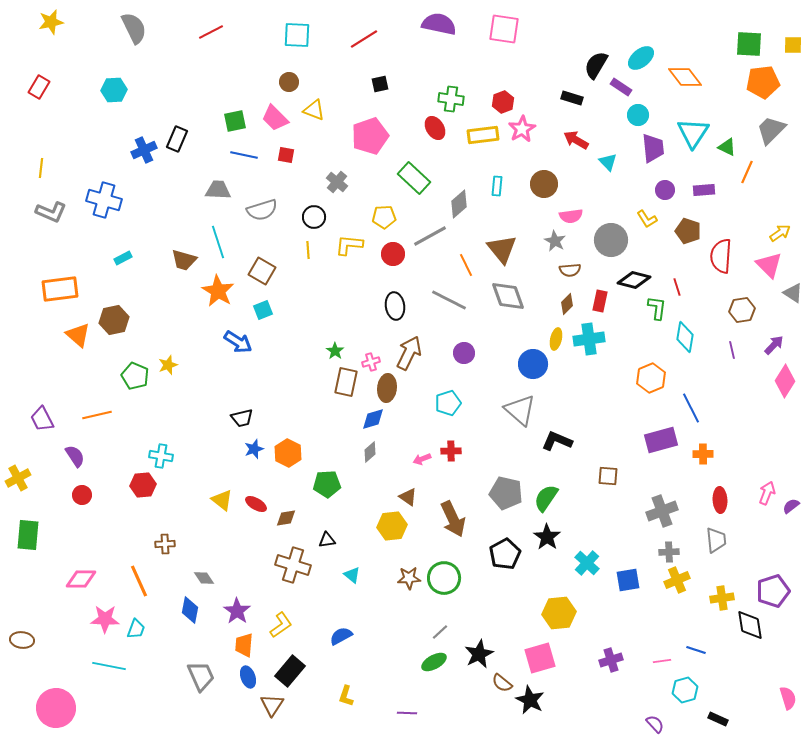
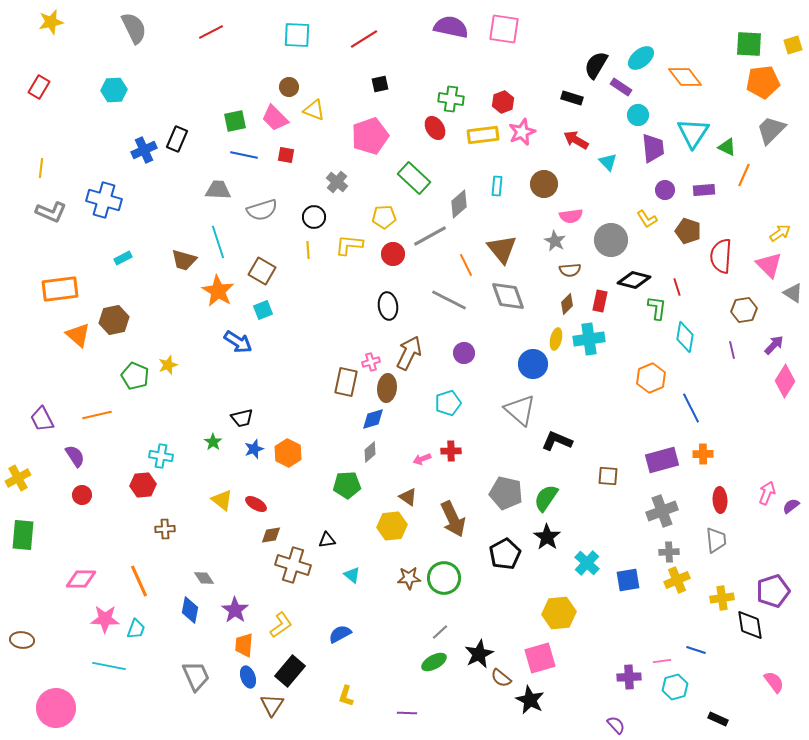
purple semicircle at (439, 24): moved 12 px right, 3 px down
yellow square at (793, 45): rotated 18 degrees counterclockwise
brown circle at (289, 82): moved 5 px down
pink star at (522, 129): moved 3 px down; rotated 8 degrees clockwise
orange line at (747, 172): moved 3 px left, 3 px down
black ellipse at (395, 306): moved 7 px left
brown hexagon at (742, 310): moved 2 px right
green star at (335, 351): moved 122 px left, 91 px down
purple rectangle at (661, 440): moved 1 px right, 20 px down
green pentagon at (327, 484): moved 20 px right, 1 px down
brown diamond at (286, 518): moved 15 px left, 17 px down
green rectangle at (28, 535): moved 5 px left
brown cross at (165, 544): moved 15 px up
purple star at (237, 611): moved 2 px left, 1 px up
blue semicircle at (341, 636): moved 1 px left, 2 px up
purple cross at (611, 660): moved 18 px right, 17 px down; rotated 15 degrees clockwise
gray trapezoid at (201, 676): moved 5 px left
brown semicircle at (502, 683): moved 1 px left, 5 px up
cyan hexagon at (685, 690): moved 10 px left, 3 px up
pink semicircle at (788, 698): moved 14 px left, 16 px up; rotated 20 degrees counterclockwise
purple semicircle at (655, 724): moved 39 px left, 1 px down
